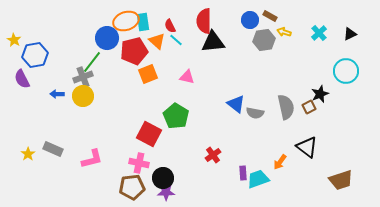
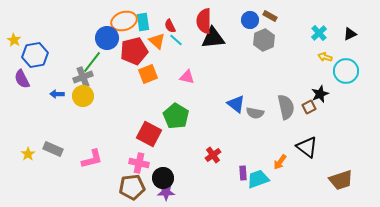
orange ellipse at (126, 21): moved 2 px left
yellow arrow at (284, 32): moved 41 px right, 25 px down
gray hexagon at (264, 40): rotated 15 degrees counterclockwise
black triangle at (213, 42): moved 4 px up
